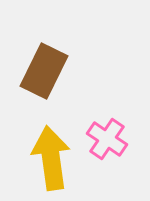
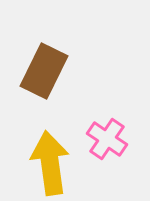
yellow arrow: moved 1 px left, 5 px down
